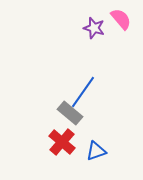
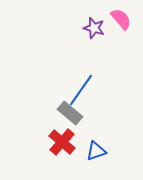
blue line: moved 2 px left, 2 px up
